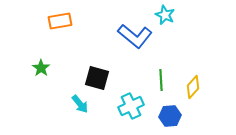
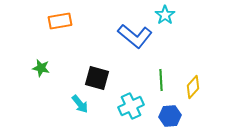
cyan star: rotated 12 degrees clockwise
green star: rotated 24 degrees counterclockwise
